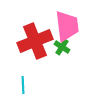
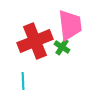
pink trapezoid: moved 3 px right, 1 px up
cyan line: moved 4 px up
